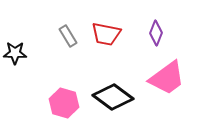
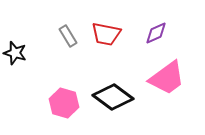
purple diamond: rotated 45 degrees clockwise
black star: rotated 15 degrees clockwise
